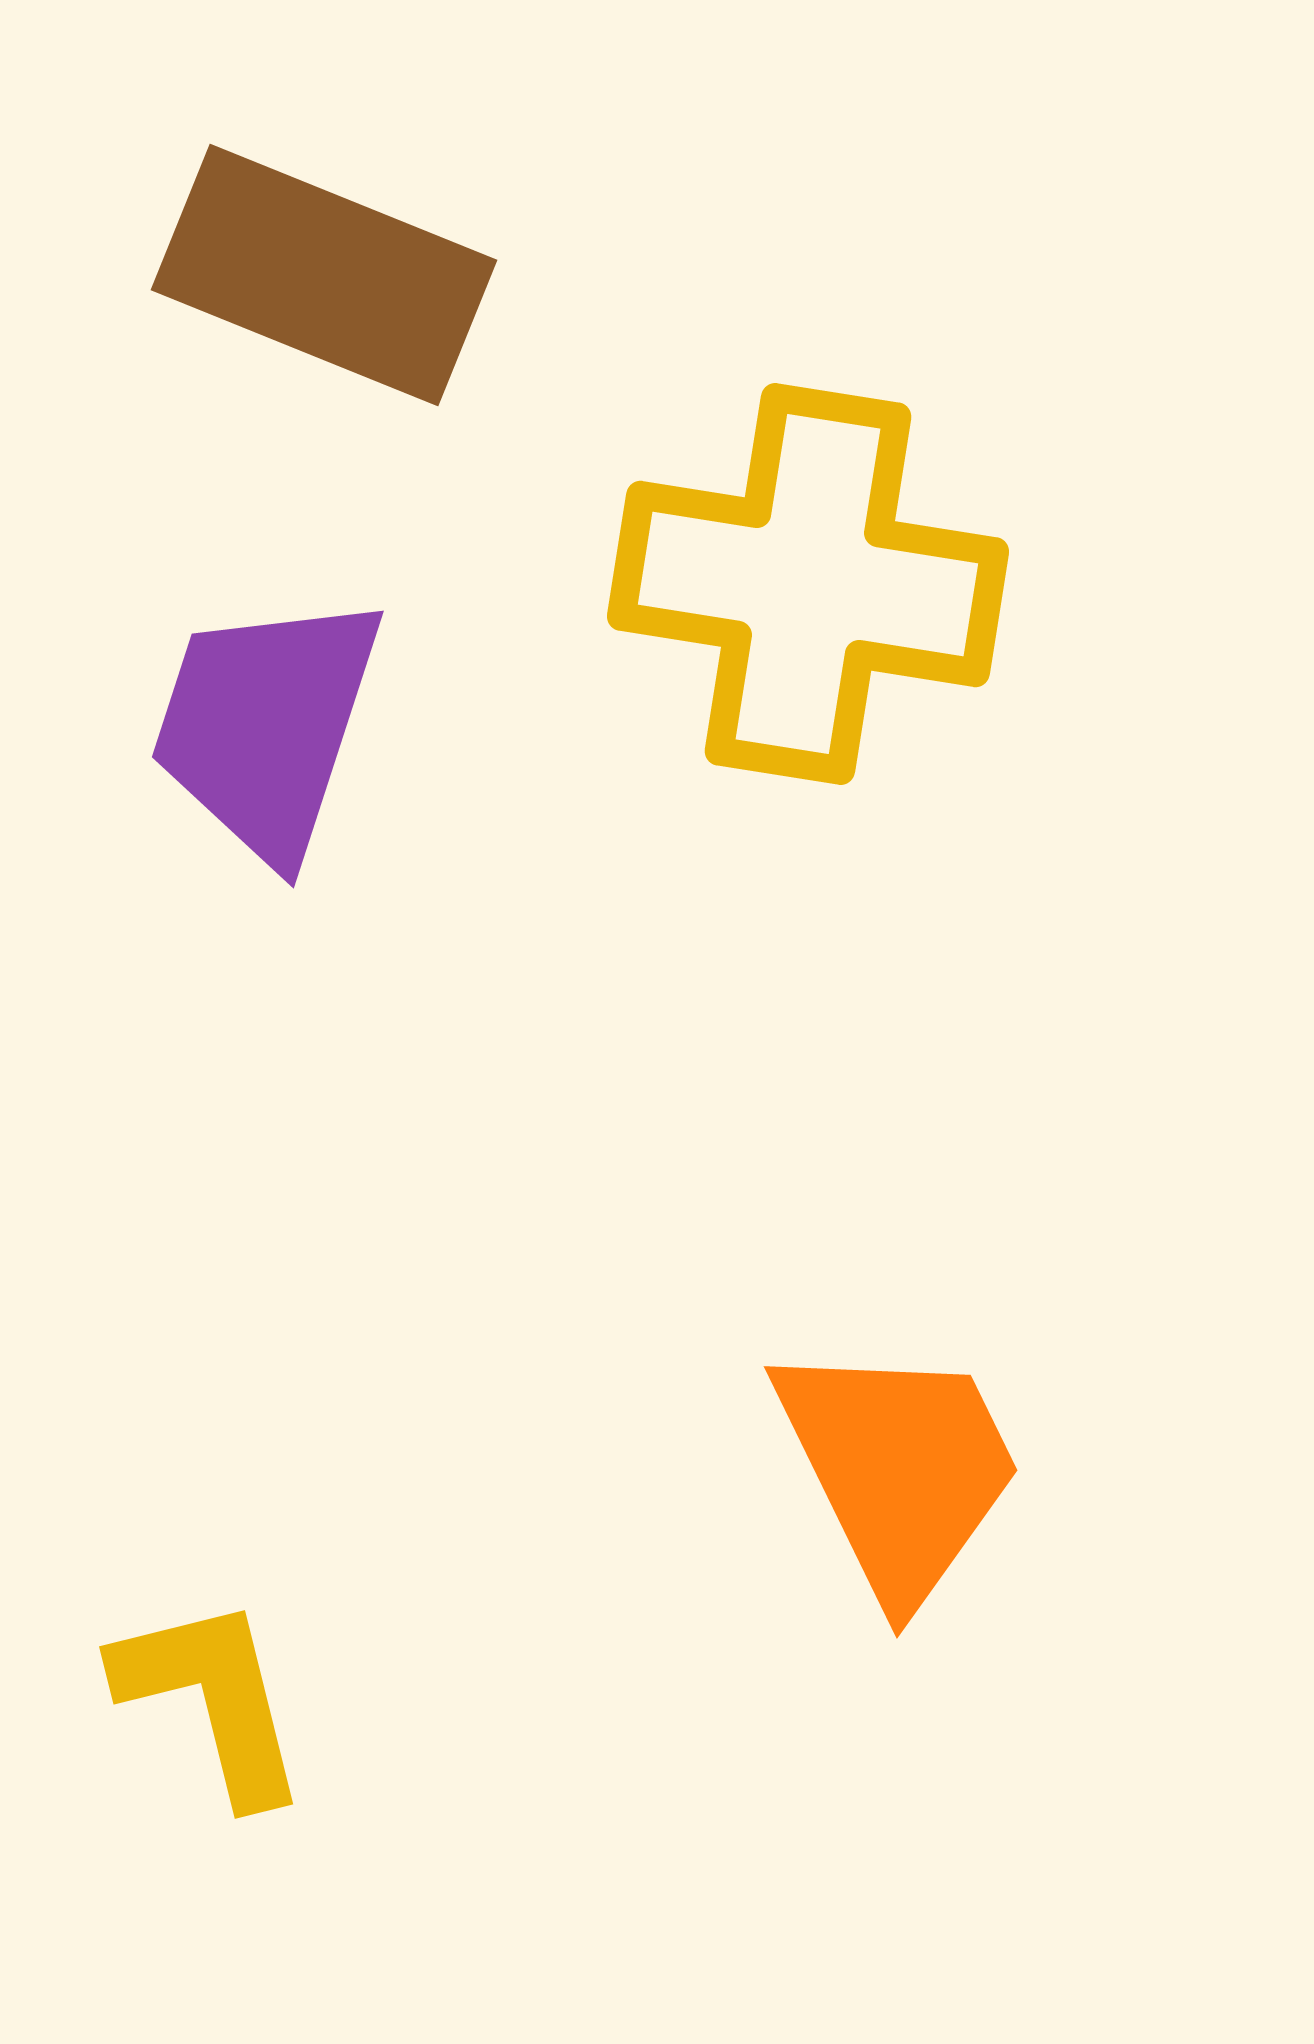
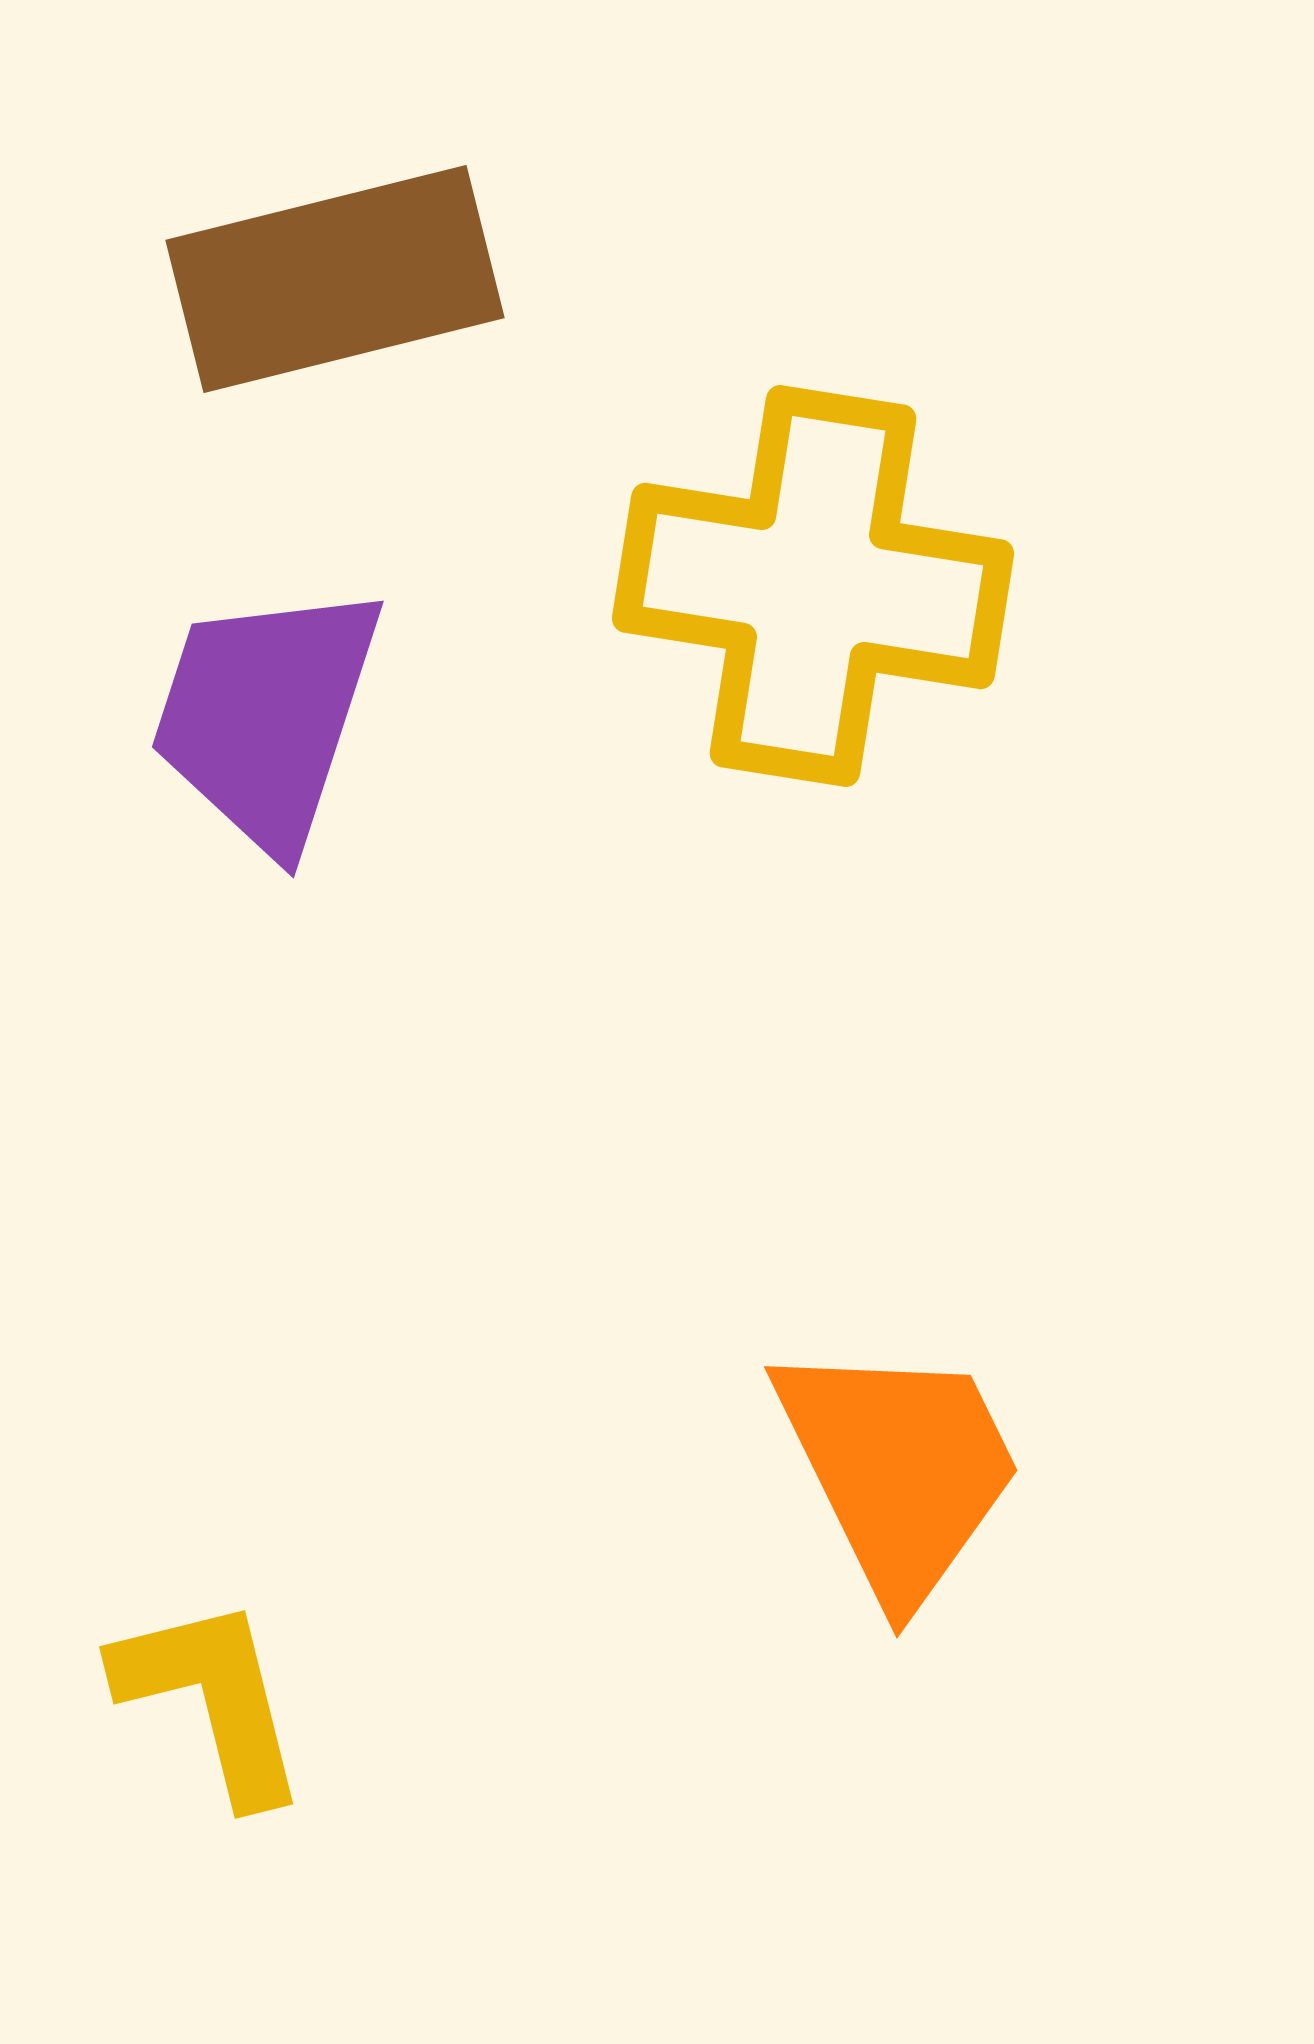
brown rectangle: moved 11 px right, 4 px down; rotated 36 degrees counterclockwise
yellow cross: moved 5 px right, 2 px down
purple trapezoid: moved 10 px up
